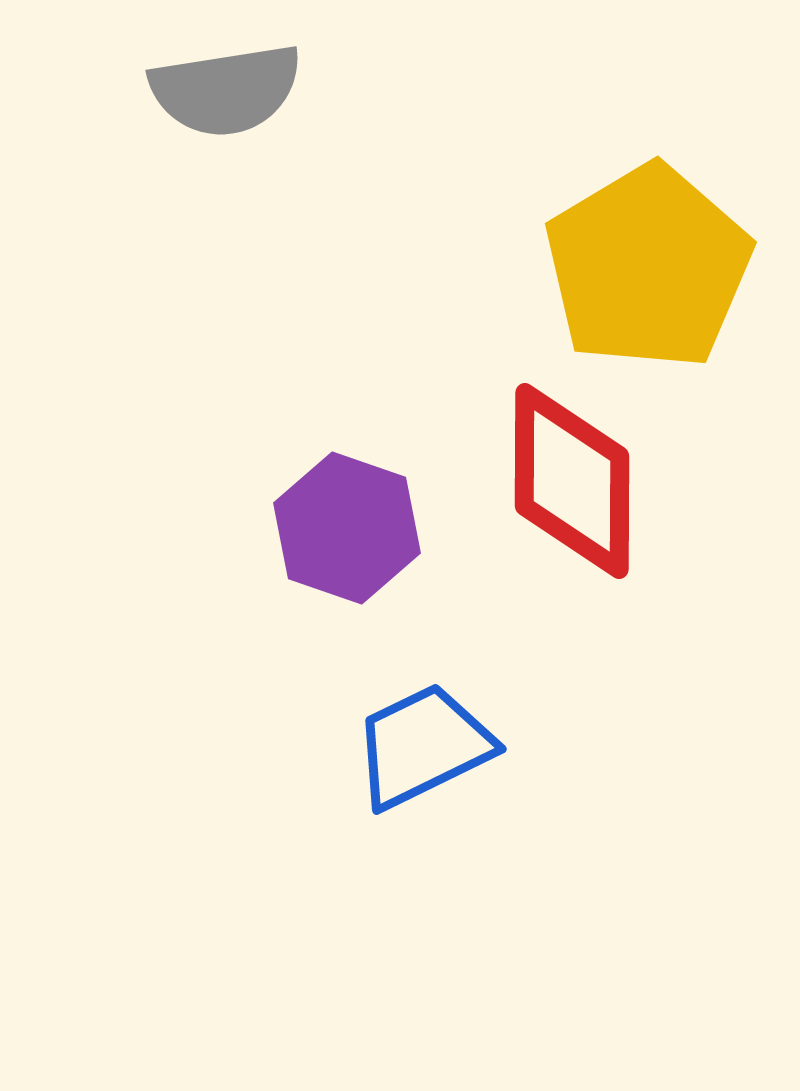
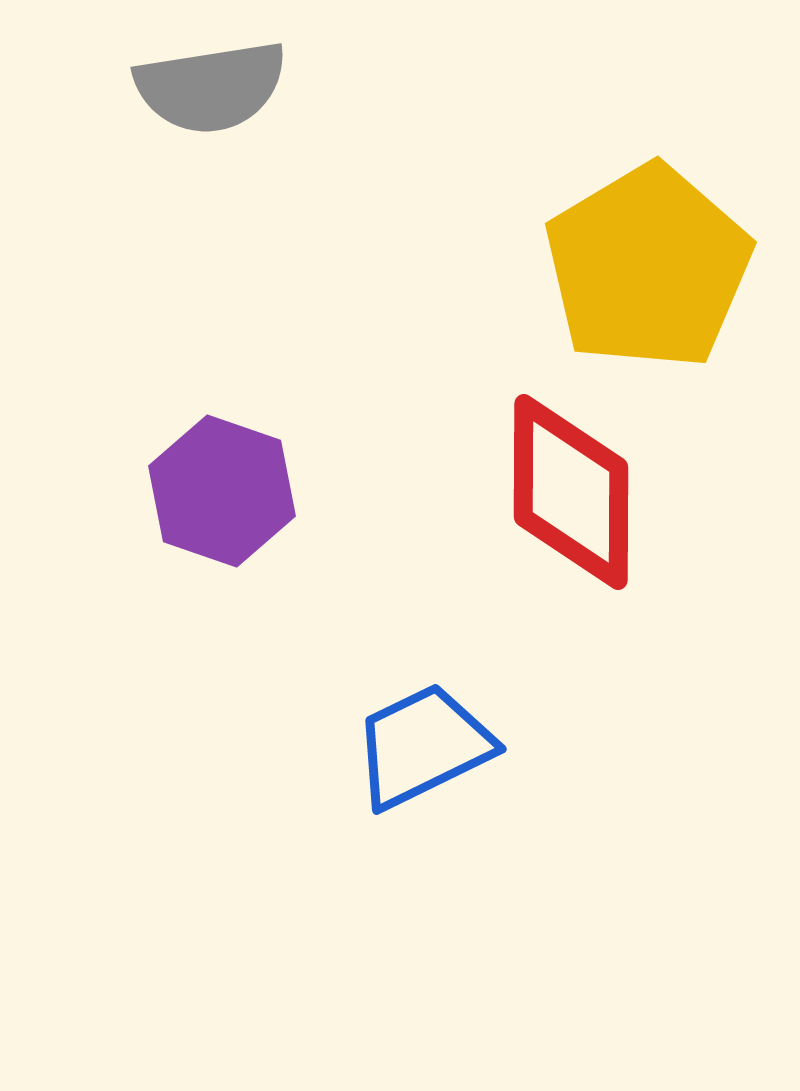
gray semicircle: moved 15 px left, 3 px up
red diamond: moved 1 px left, 11 px down
purple hexagon: moved 125 px left, 37 px up
